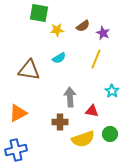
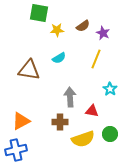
cyan star: moved 2 px left, 2 px up
orange triangle: moved 3 px right, 8 px down
